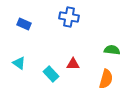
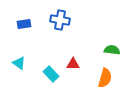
blue cross: moved 9 px left, 3 px down
blue rectangle: rotated 32 degrees counterclockwise
orange semicircle: moved 1 px left, 1 px up
